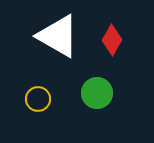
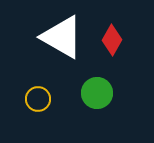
white triangle: moved 4 px right, 1 px down
